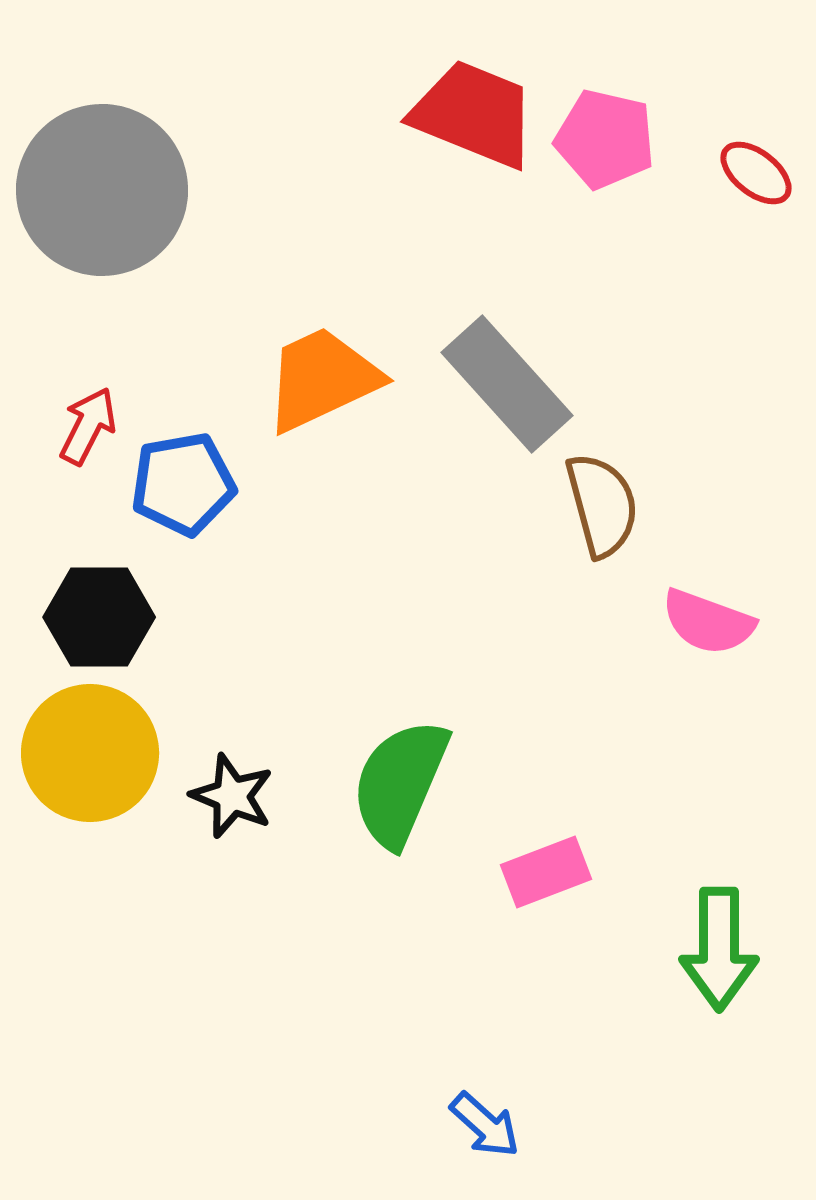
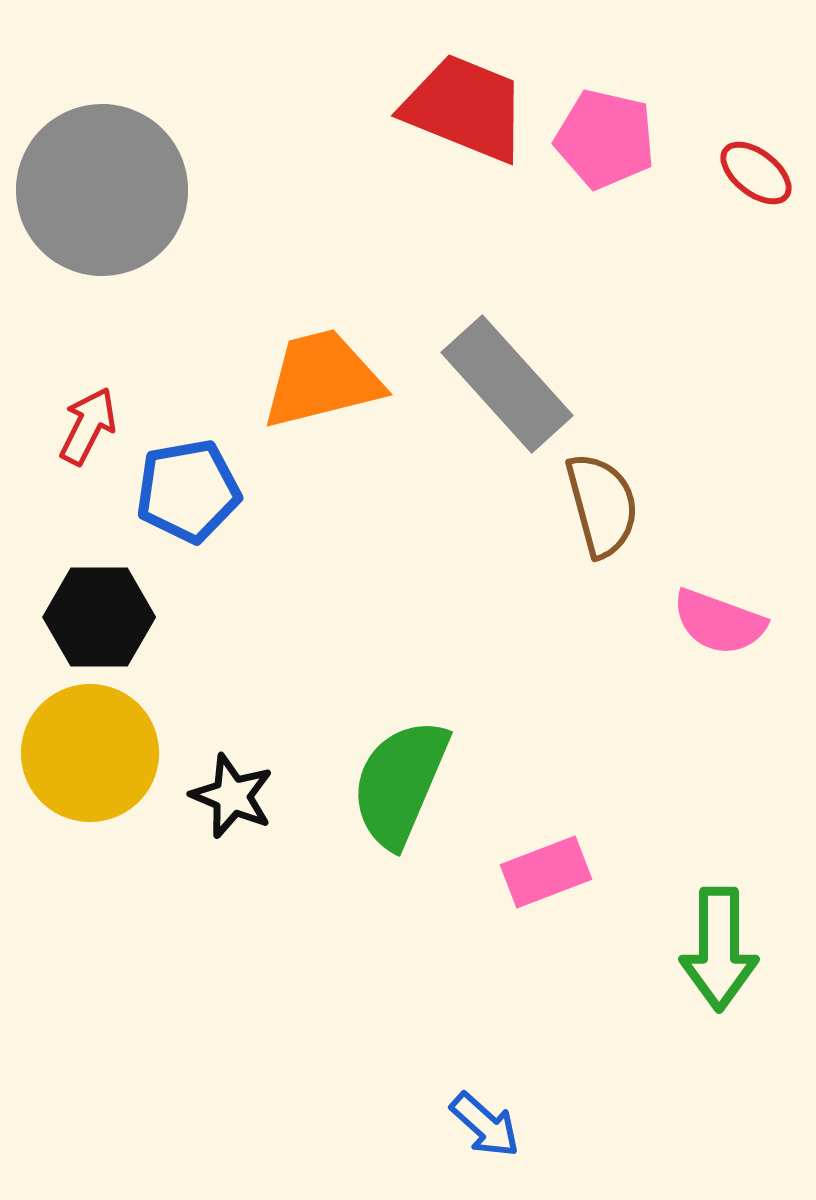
red trapezoid: moved 9 px left, 6 px up
orange trapezoid: rotated 11 degrees clockwise
blue pentagon: moved 5 px right, 7 px down
pink semicircle: moved 11 px right
